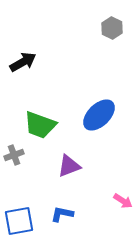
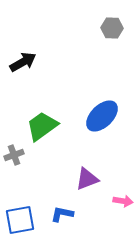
gray hexagon: rotated 25 degrees counterclockwise
blue ellipse: moved 3 px right, 1 px down
green trapezoid: moved 2 px right, 1 px down; rotated 124 degrees clockwise
purple triangle: moved 18 px right, 13 px down
pink arrow: rotated 24 degrees counterclockwise
blue square: moved 1 px right, 1 px up
